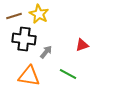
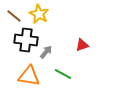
brown line: rotated 56 degrees clockwise
black cross: moved 2 px right, 1 px down
green line: moved 5 px left
